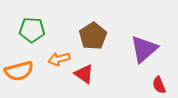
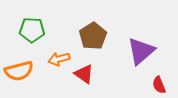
purple triangle: moved 3 px left, 2 px down
